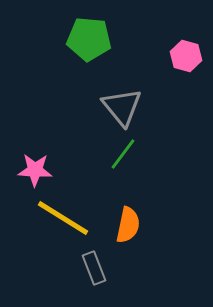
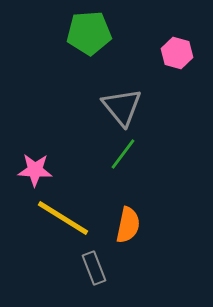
green pentagon: moved 6 px up; rotated 9 degrees counterclockwise
pink hexagon: moved 9 px left, 3 px up
